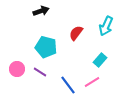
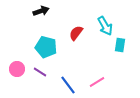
cyan arrow: moved 1 px left; rotated 54 degrees counterclockwise
cyan rectangle: moved 20 px right, 15 px up; rotated 32 degrees counterclockwise
pink line: moved 5 px right
